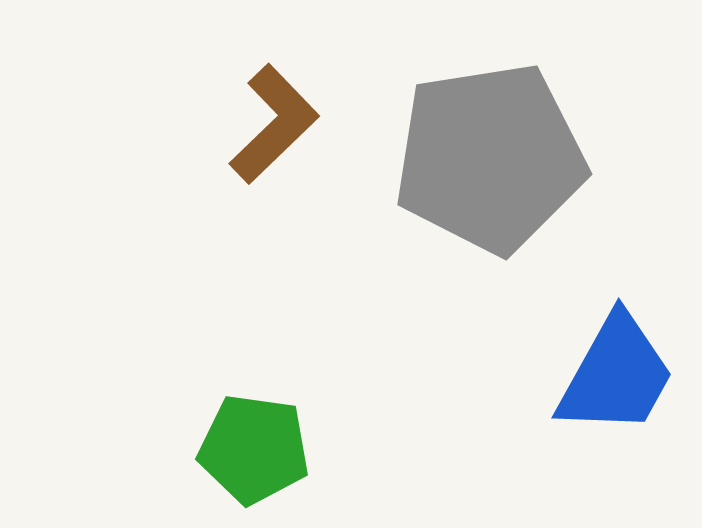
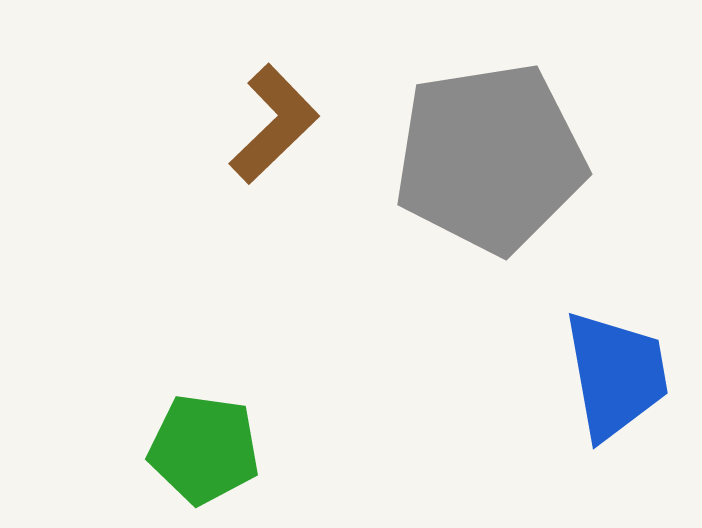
blue trapezoid: rotated 39 degrees counterclockwise
green pentagon: moved 50 px left
